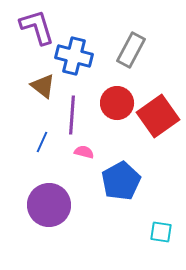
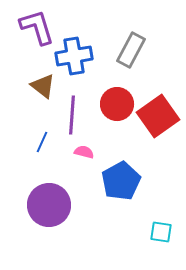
blue cross: rotated 24 degrees counterclockwise
red circle: moved 1 px down
